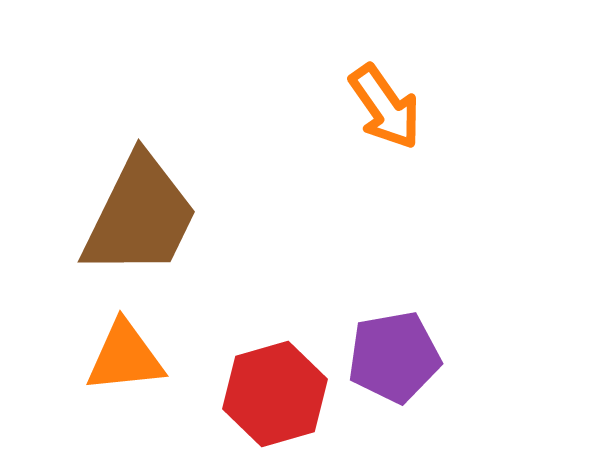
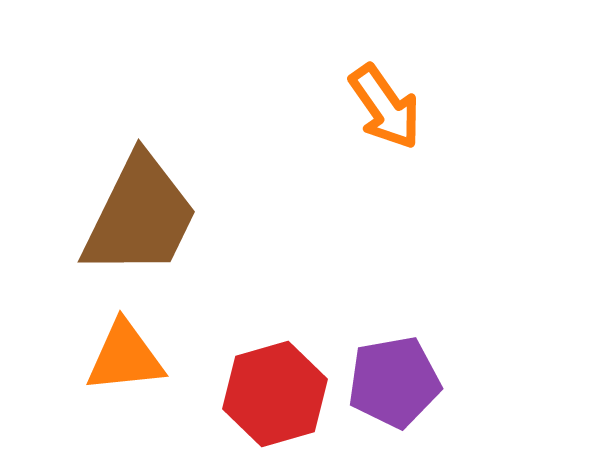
purple pentagon: moved 25 px down
